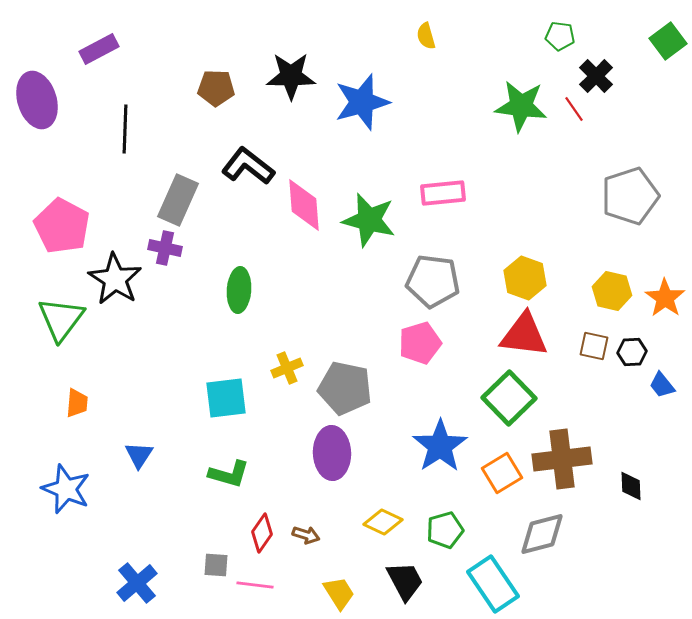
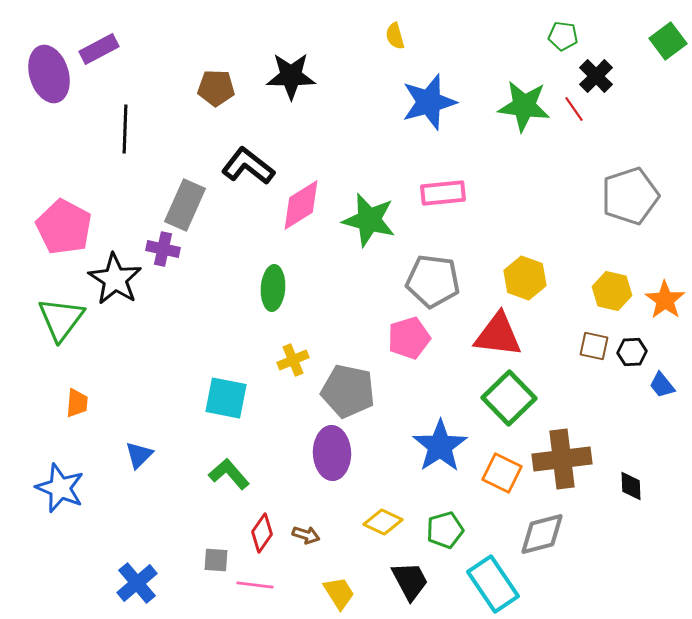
yellow semicircle at (426, 36): moved 31 px left
green pentagon at (560, 36): moved 3 px right
purple ellipse at (37, 100): moved 12 px right, 26 px up
blue star at (362, 102): moved 67 px right
green star at (521, 106): moved 3 px right
gray rectangle at (178, 200): moved 7 px right, 5 px down
pink diamond at (304, 205): moved 3 px left; rotated 62 degrees clockwise
pink pentagon at (62, 226): moved 2 px right, 1 px down
purple cross at (165, 248): moved 2 px left, 1 px down
green ellipse at (239, 290): moved 34 px right, 2 px up
orange star at (665, 298): moved 2 px down
red triangle at (524, 335): moved 26 px left
pink pentagon at (420, 343): moved 11 px left, 5 px up
yellow cross at (287, 368): moved 6 px right, 8 px up
gray pentagon at (345, 388): moved 3 px right, 3 px down
cyan square at (226, 398): rotated 18 degrees clockwise
blue triangle at (139, 455): rotated 12 degrees clockwise
orange square at (502, 473): rotated 33 degrees counterclockwise
green L-shape at (229, 474): rotated 147 degrees counterclockwise
blue star at (66, 489): moved 6 px left, 1 px up
gray square at (216, 565): moved 5 px up
black trapezoid at (405, 581): moved 5 px right
